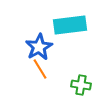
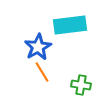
blue star: moved 1 px left
orange line: moved 2 px right, 3 px down
